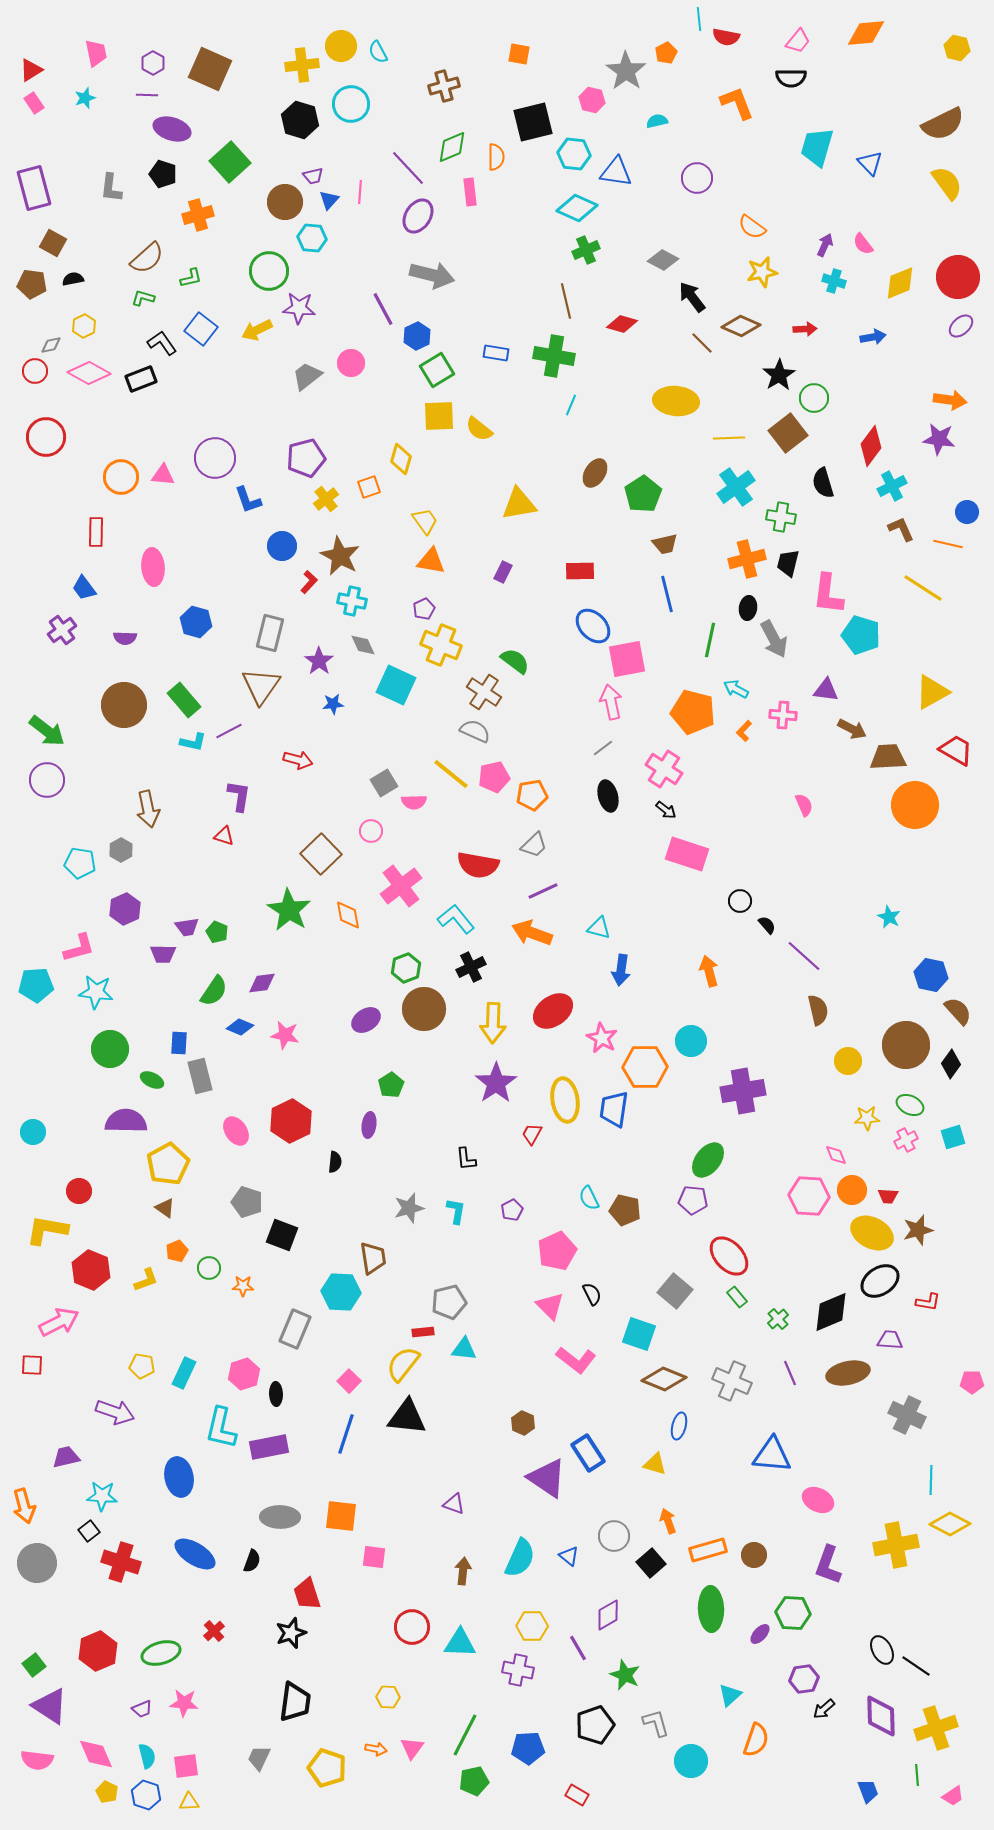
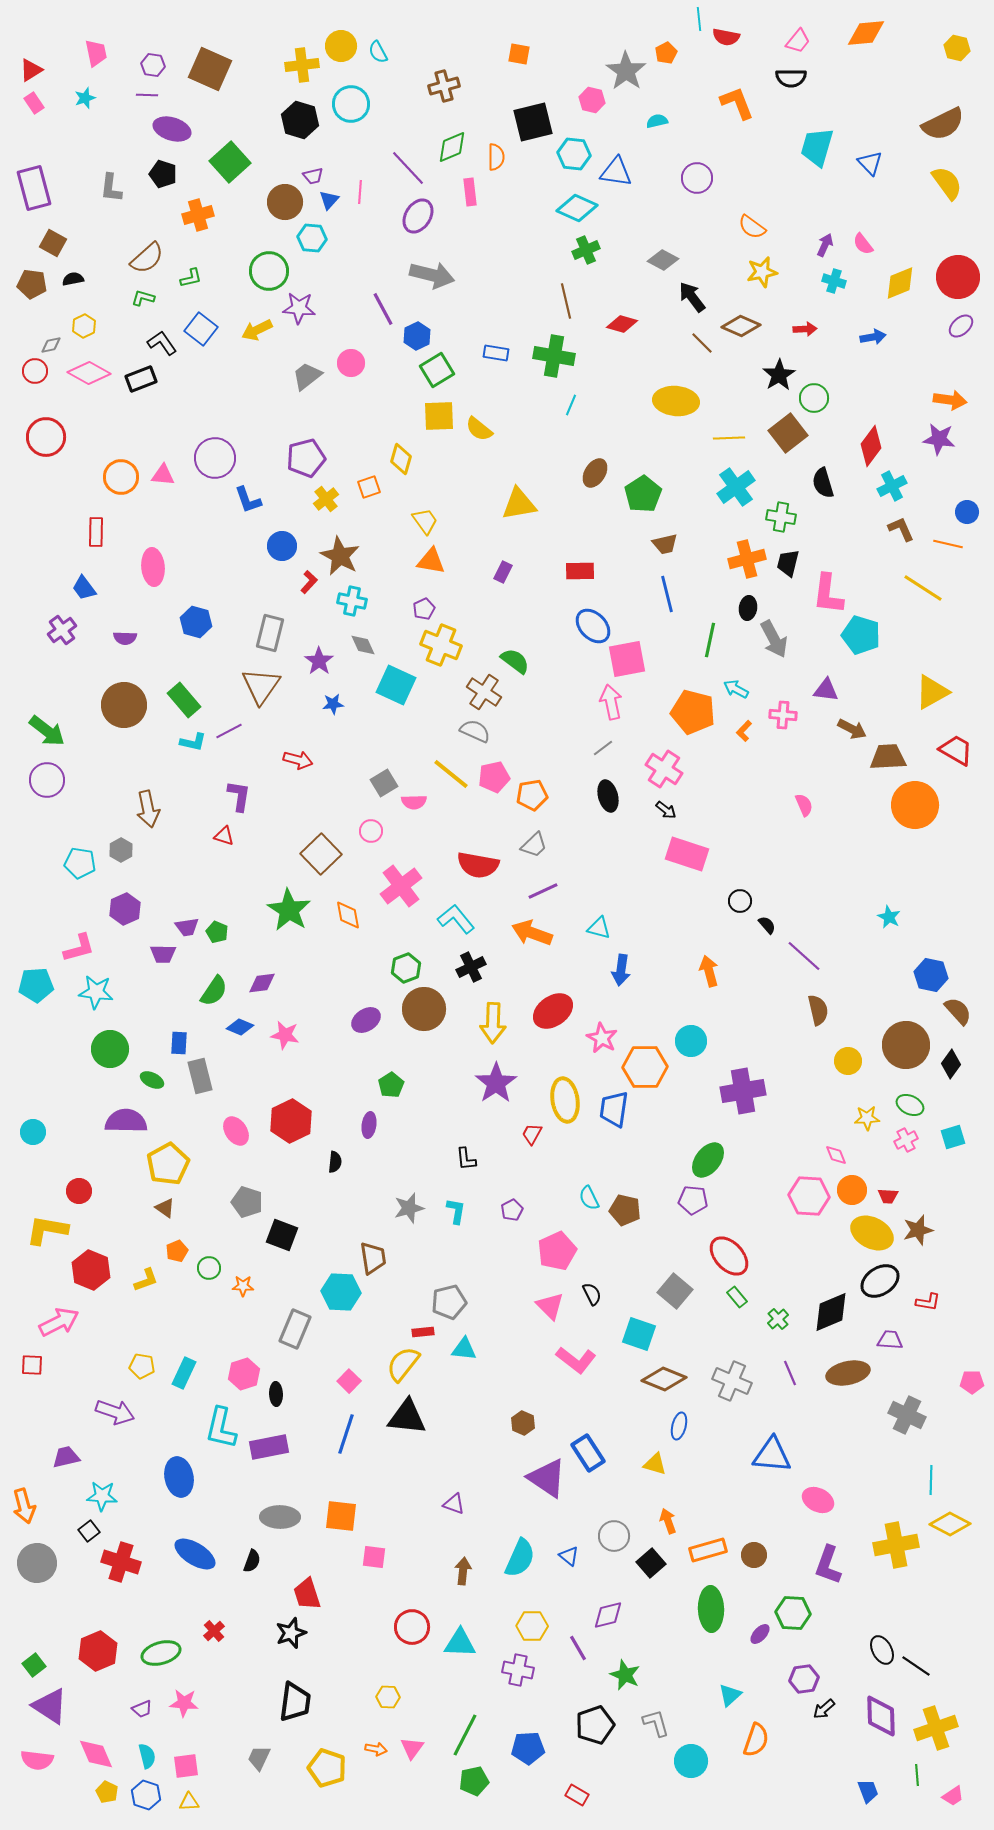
purple hexagon at (153, 63): moved 2 px down; rotated 20 degrees counterclockwise
purple diamond at (608, 1615): rotated 16 degrees clockwise
